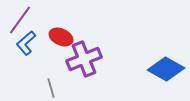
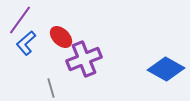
red ellipse: rotated 20 degrees clockwise
